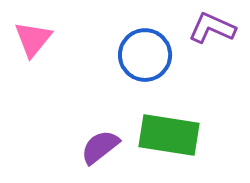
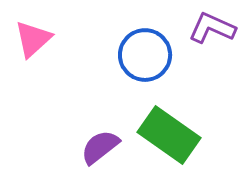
pink triangle: rotated 9 degrees clockwise
green rectangle: rotated 26 degrees clockwise
